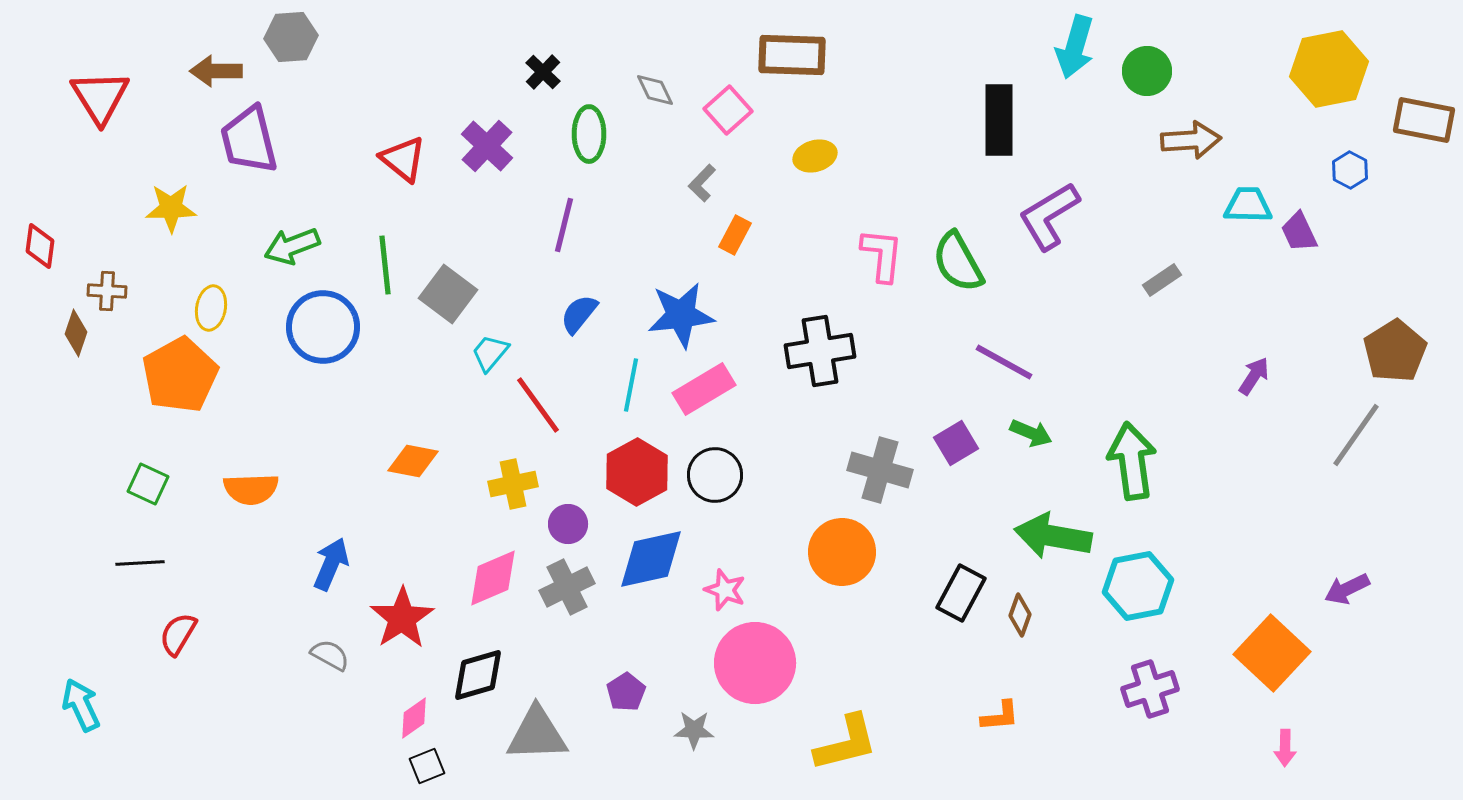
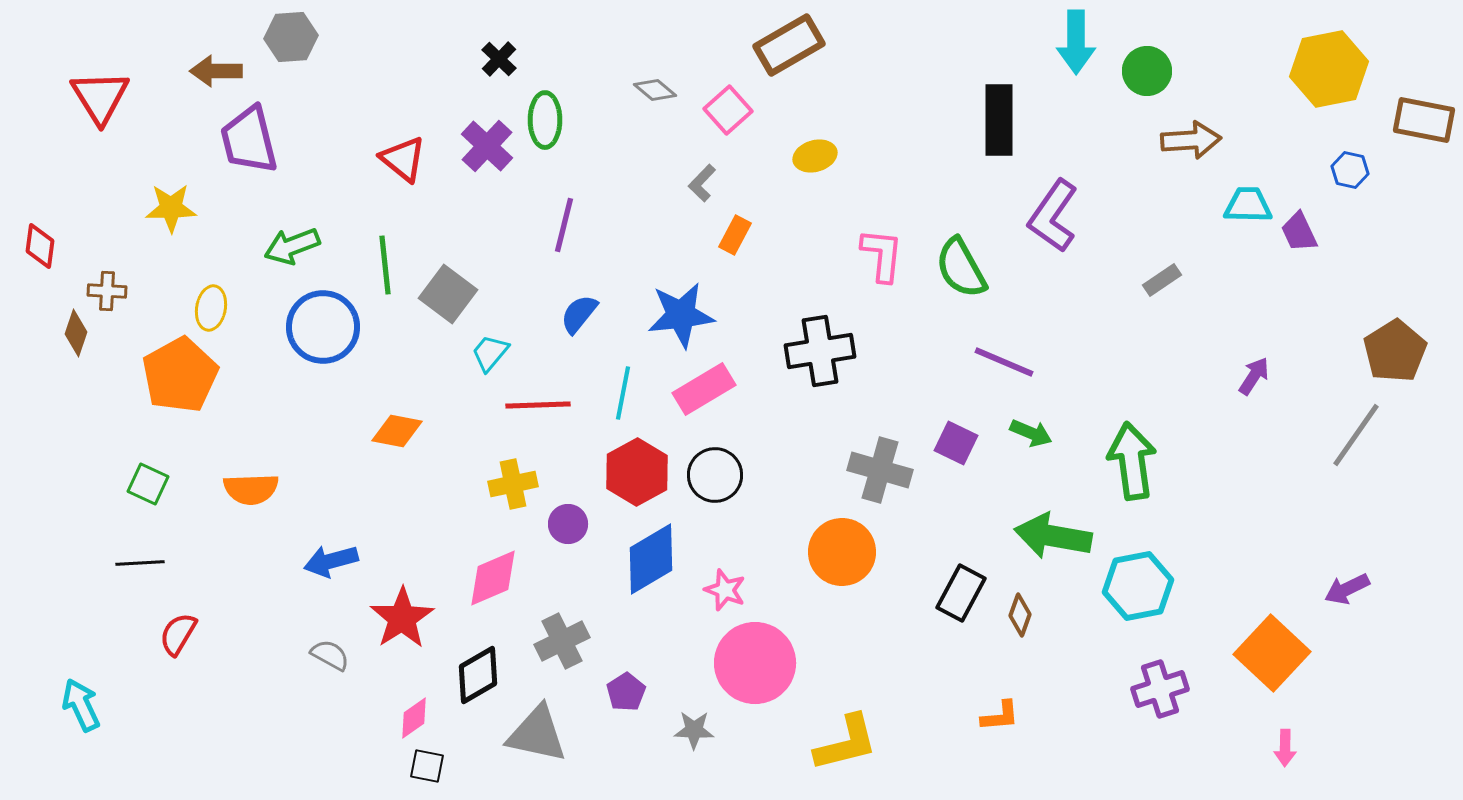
cyan arrow at (1075, 47): moved 1 px right, 5 px up; rotated 16 degrees counterclockwise
brown rectangle at (792, 55): moved 3 px left, 10 px up; rotated 32 degrees counterclockwise
black cross at (543, 72): moved 44 px left, 13 px up
gray diamond at (655, 90): rotated 24 degrees counterclockwise
green ellipse at (589, 134): moved 44 px left, 14 px up
blue hexagon at (1350, 170): rotated 15 degrees counterclockwise
purple L-shape at (1049, 216): moved 4 px right; rotated 24 degrees counterclockwise
green semicircle at (958, 262): moved 3 px right, 6 px down
purple line at (1004, 362): rotated 6 degrees counterclockwise
cyan line at (631, 385): moved 8 px left, 8 px down
red line at (538, 405): rotated 56 degrees counterclockwise
purple square at (956, 443): rotated 33 degrees counterclockwise
orange diamond at (413, 461): moved 16 px left, 30 px up
blue diamond at (651, 559): rotated 18 degrees counterclockwise
blue arrow at (331, 564): moved 3 px up; rotated 128 degrees counterclockwise
gray cross at (567, 587): moved 5 px left, 54 px down
black diamond at (478, 675): rotated 14 degrees counterclockwise
purple cross at (1150, 689): moved 10 px right
gray triangle at (537, 734): rotated 14 degrees clockwise
black square at (427, 766): rotated 33 degrees clockwise
